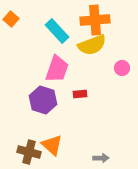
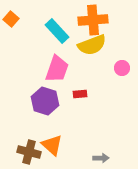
orange cross: moved 2 px left
purple hexagon: moved 2 px right, 1 px down
